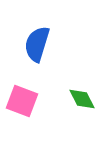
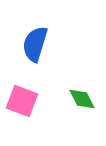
blue semicircle: moved 2 px left
